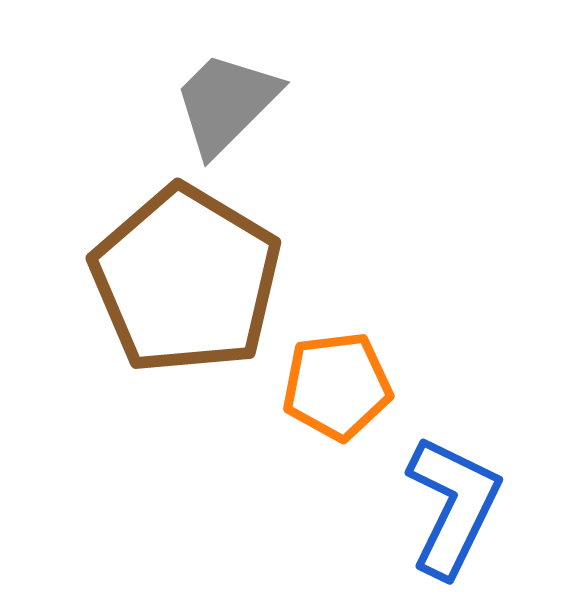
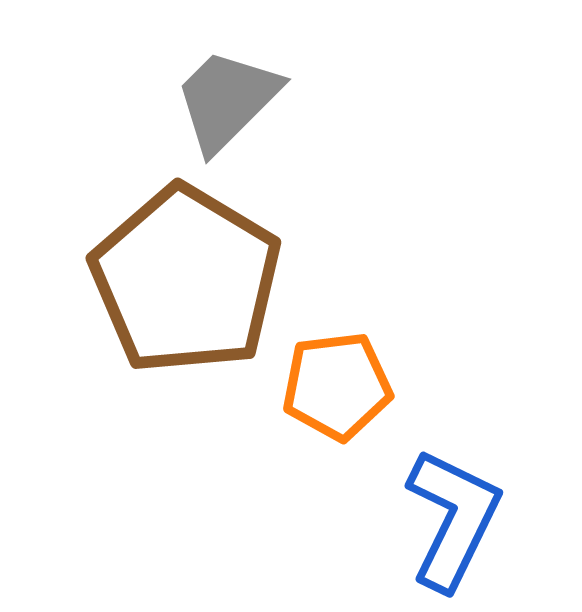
gray trapezoid: moved 1 px right, 3 px up
blue L-shape: moved 13 px down
